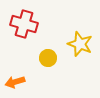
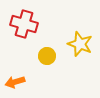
yellow circle: moved 1 px left, 2 px up
